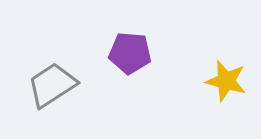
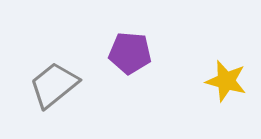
gray trapezoid: moved 2 px right; rotated 6 degrees counterclockwise
